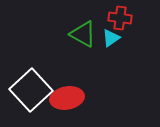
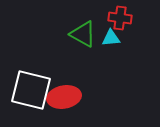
cyan triangle: rotated 30 degrees clockwise
white square: rotated 33 degrees counterclockwise
red ellipse: moved 3 px left, 1 px up
